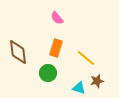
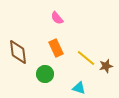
orange rectangle: rotated 42 degrees counterclockwise
green circle: moved 3 px left, 1 px down
brown star: moved 9 px right, 15 px up
